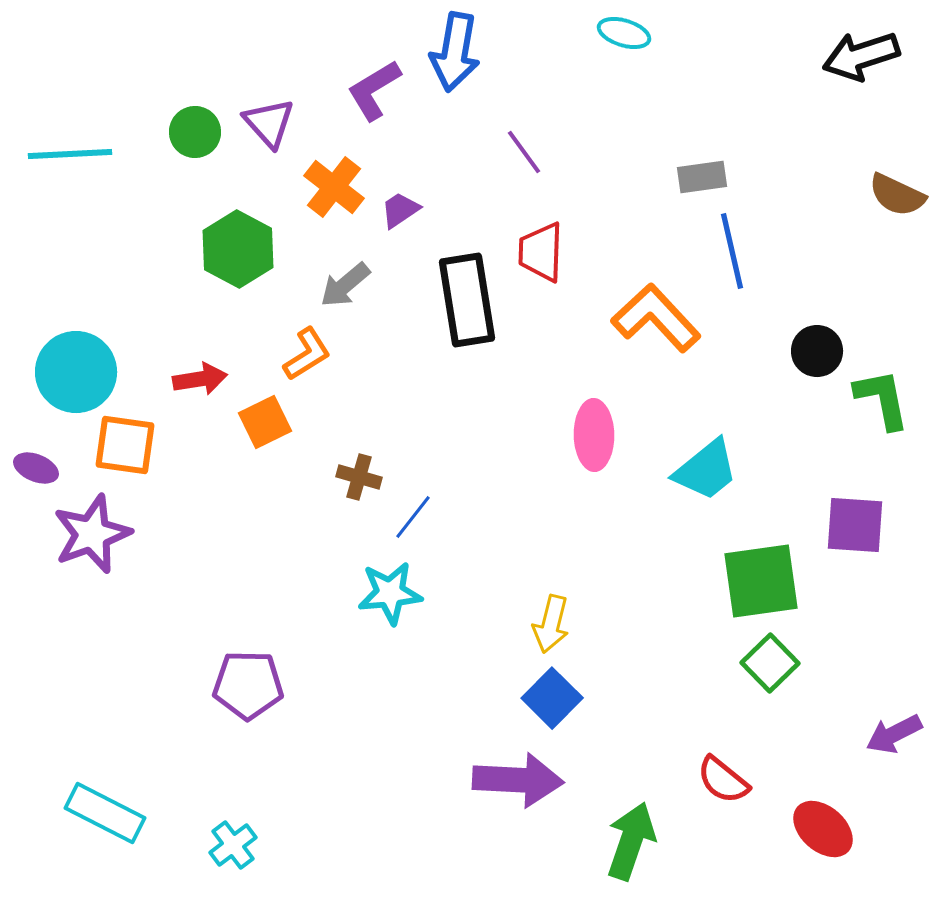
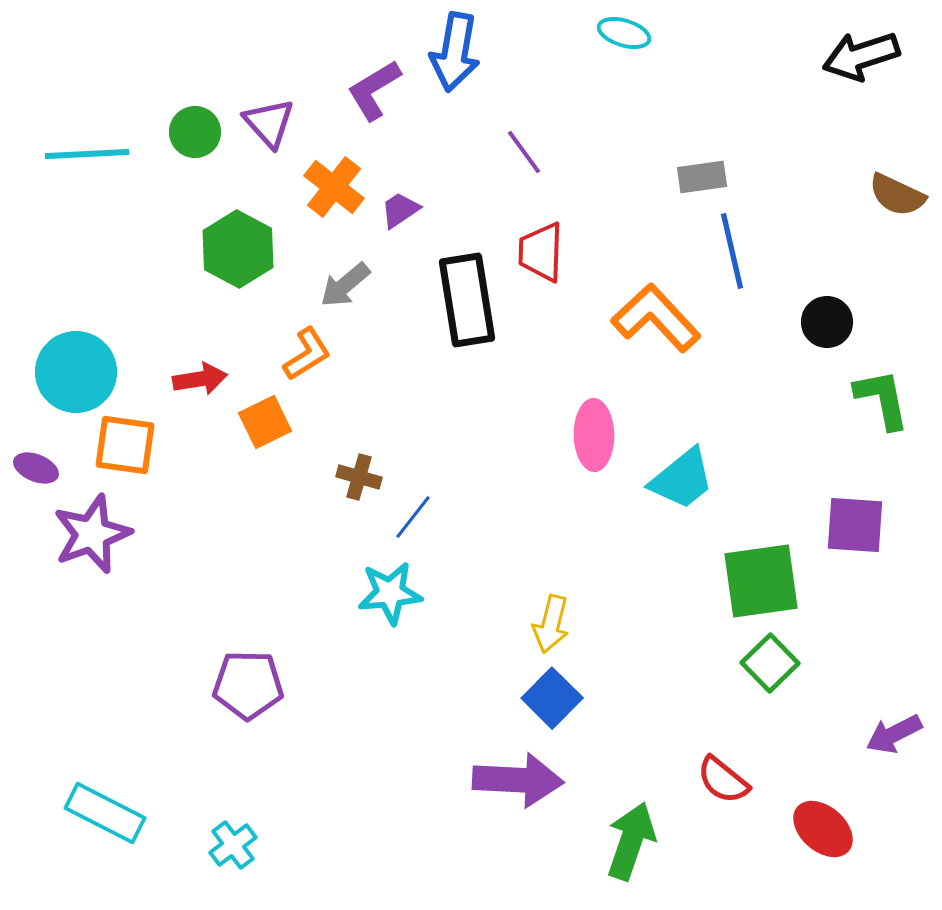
cyan line at (70, 154): moved 17 px right
black circle at (817, 351): moved 10 px right, 29 px up
cyan trapezoid at (706, 470): moved 24 px left, 9 px down
